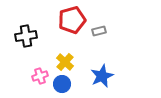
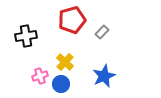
gray rectangle: moved 3 px right, 1 px down; rotated 32 degrees counterclockwise
blue star: moved 2 px right
blue circle: moved 1 px left
